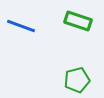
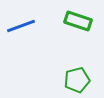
blue line: rotated 40 degrees counterclockwise
